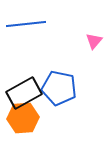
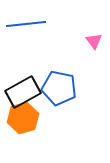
pink triangle: rotated 18 degrees counterclockwise
black rectangle: moved 1 px left, 1 px up
orange hexagon: rotated 12 degrees counterclockwise
